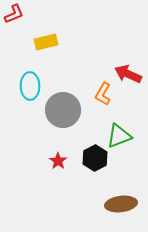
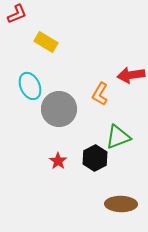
red L-shape: moved 3 px right
yellow rectangle: rotated 45 degrees clockwise
red arrow: moved 3 px right, 1 px down; rotated 32 degrees counterclockwise
cyan ellipse: rotated 24 degrees counterclockwise
orange L-shape: moved 3 px left
gray circle: moved 4 px left, 1 px up
green triangle: moved 1 px left, 1 px down
brown ellipse: rotated 8 degrees clockwise
